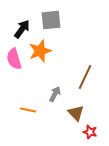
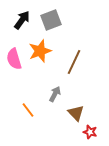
gray square: rotated 15 degrees counterclockwise
black arrow: moved 9 px up
brown line: moved 11 px left, 15 px up
orange line: rotated 42 degrees clockwise
